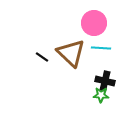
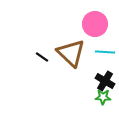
pink circle: moved 1 px right, 1 px down
cyan line: moved 4 px right, 4 px down
black cross: rotated 18 degrees clockwise
green star: moved 2 px right, 2 px down
